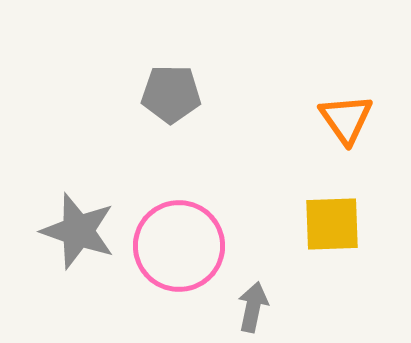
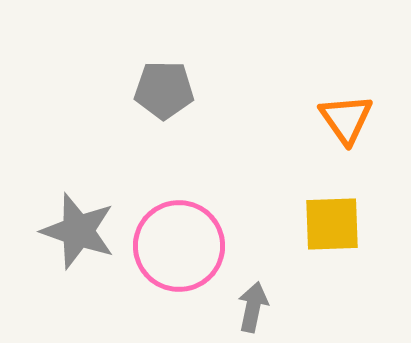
gray pentagon: moved 7 px left, 4 px up
